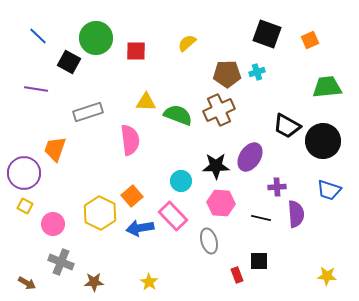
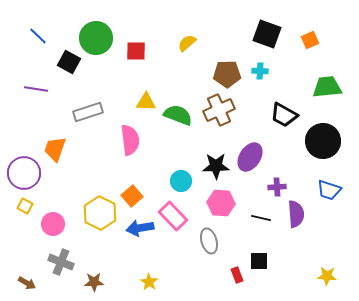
cyan cross at (257, 72): moved 3 px right, 1 px up; rotated 21 degrees clockwise
black trapezoid at (287, 126): moved 3 px left, 11 px up
